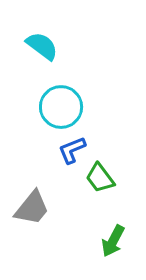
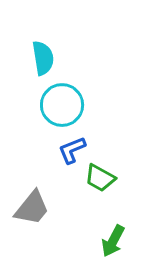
cyan semicircle: moved 1 px right, 12 px down; rotated 44 degrees clockwise
cyan circle: moved 1 px right, 2 px up
green trapezoid: rotated 24 degrees counterclockwise
